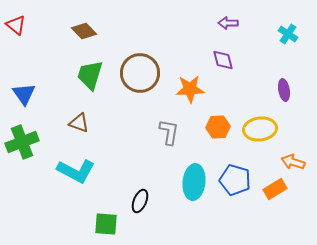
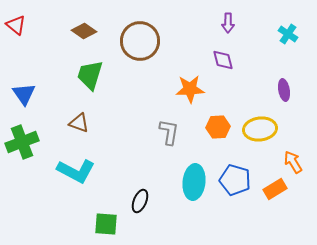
purple arrow: rotated 90 degrees counterclockwise
brown diamond: rotated 10 degrees counterclockwise
brown circle: moved 32 px up
orange arrow: rotated 40 degrees clockwise
